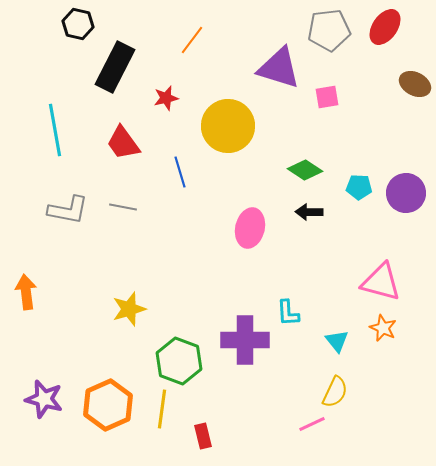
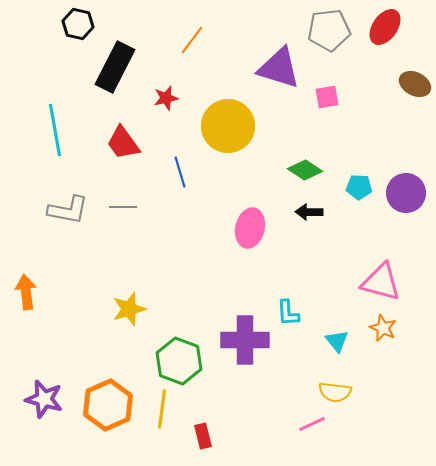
gray line: rotated 12 degrees counterclockwise
yellow semicircle: rotated 72 degrees clockwise
